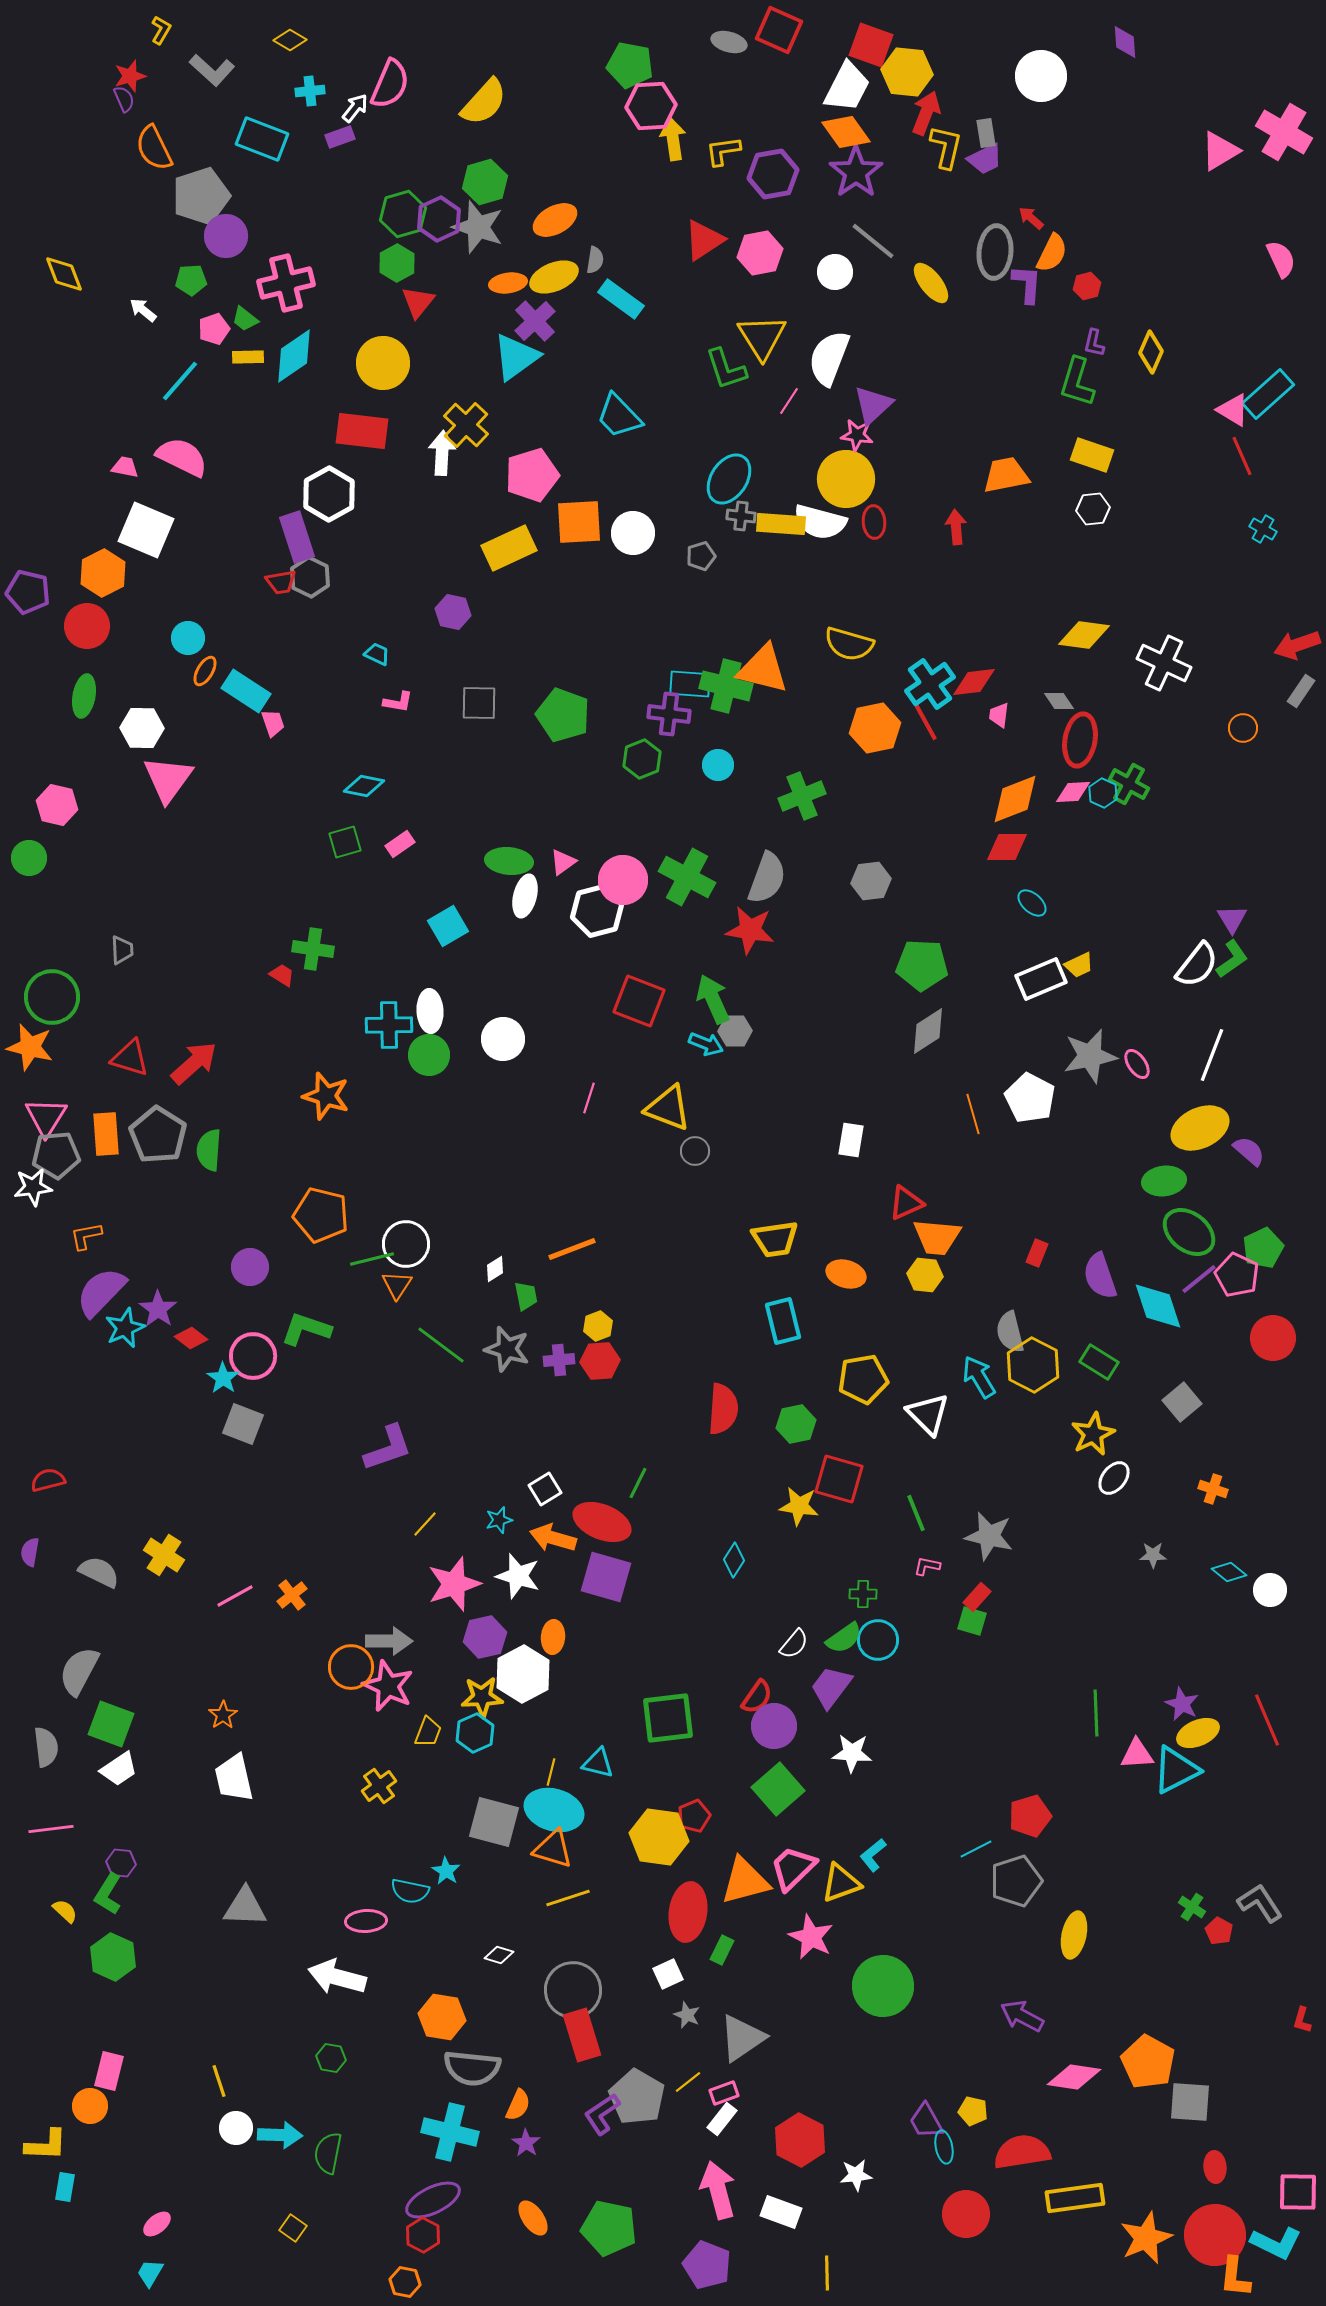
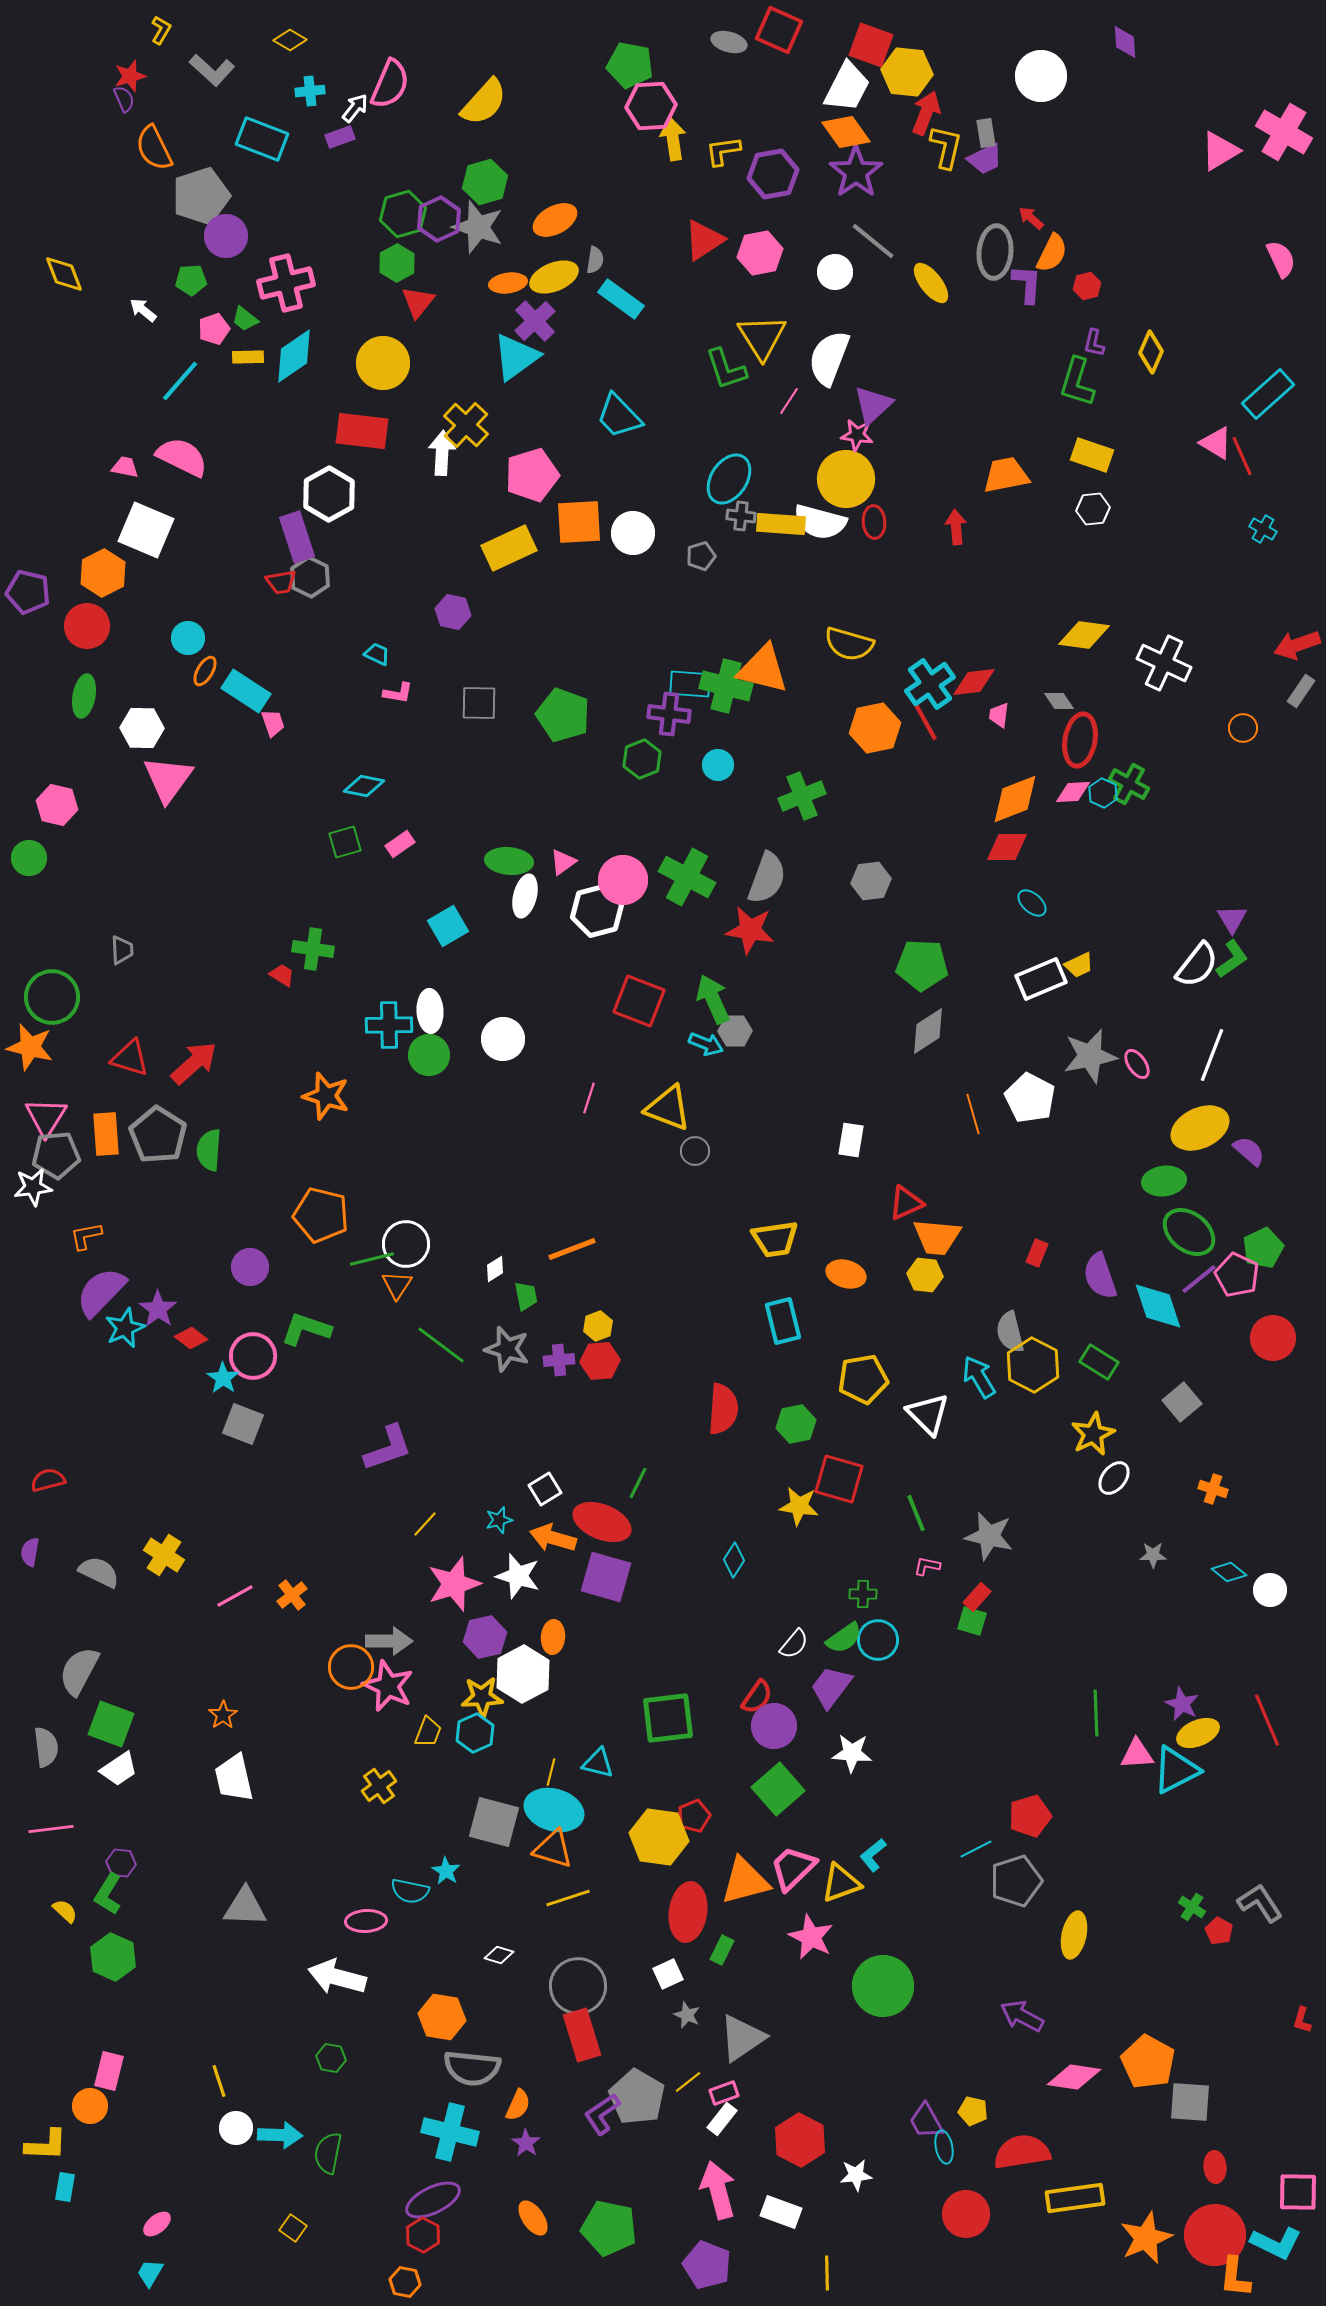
pink triangle at (1233, 410): moved 17 px left, 33 px down
pink L-shape at (398, 702): moved 9 px up
gray circle at (573, 1990): moved 5 px right, 4 px up
